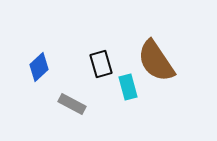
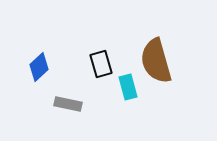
brown semicircle: rotated 18 degrees clockwise
gray rectangle: moved 4 px left; rotated 16 degrees counterclockwise
